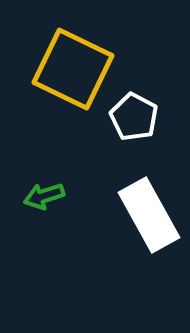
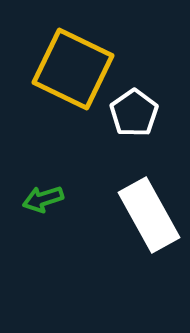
white pentagon: moved 4 px up; rotated 9 degrees clockwise
green arrow: moved 1 px left, 3 px down
